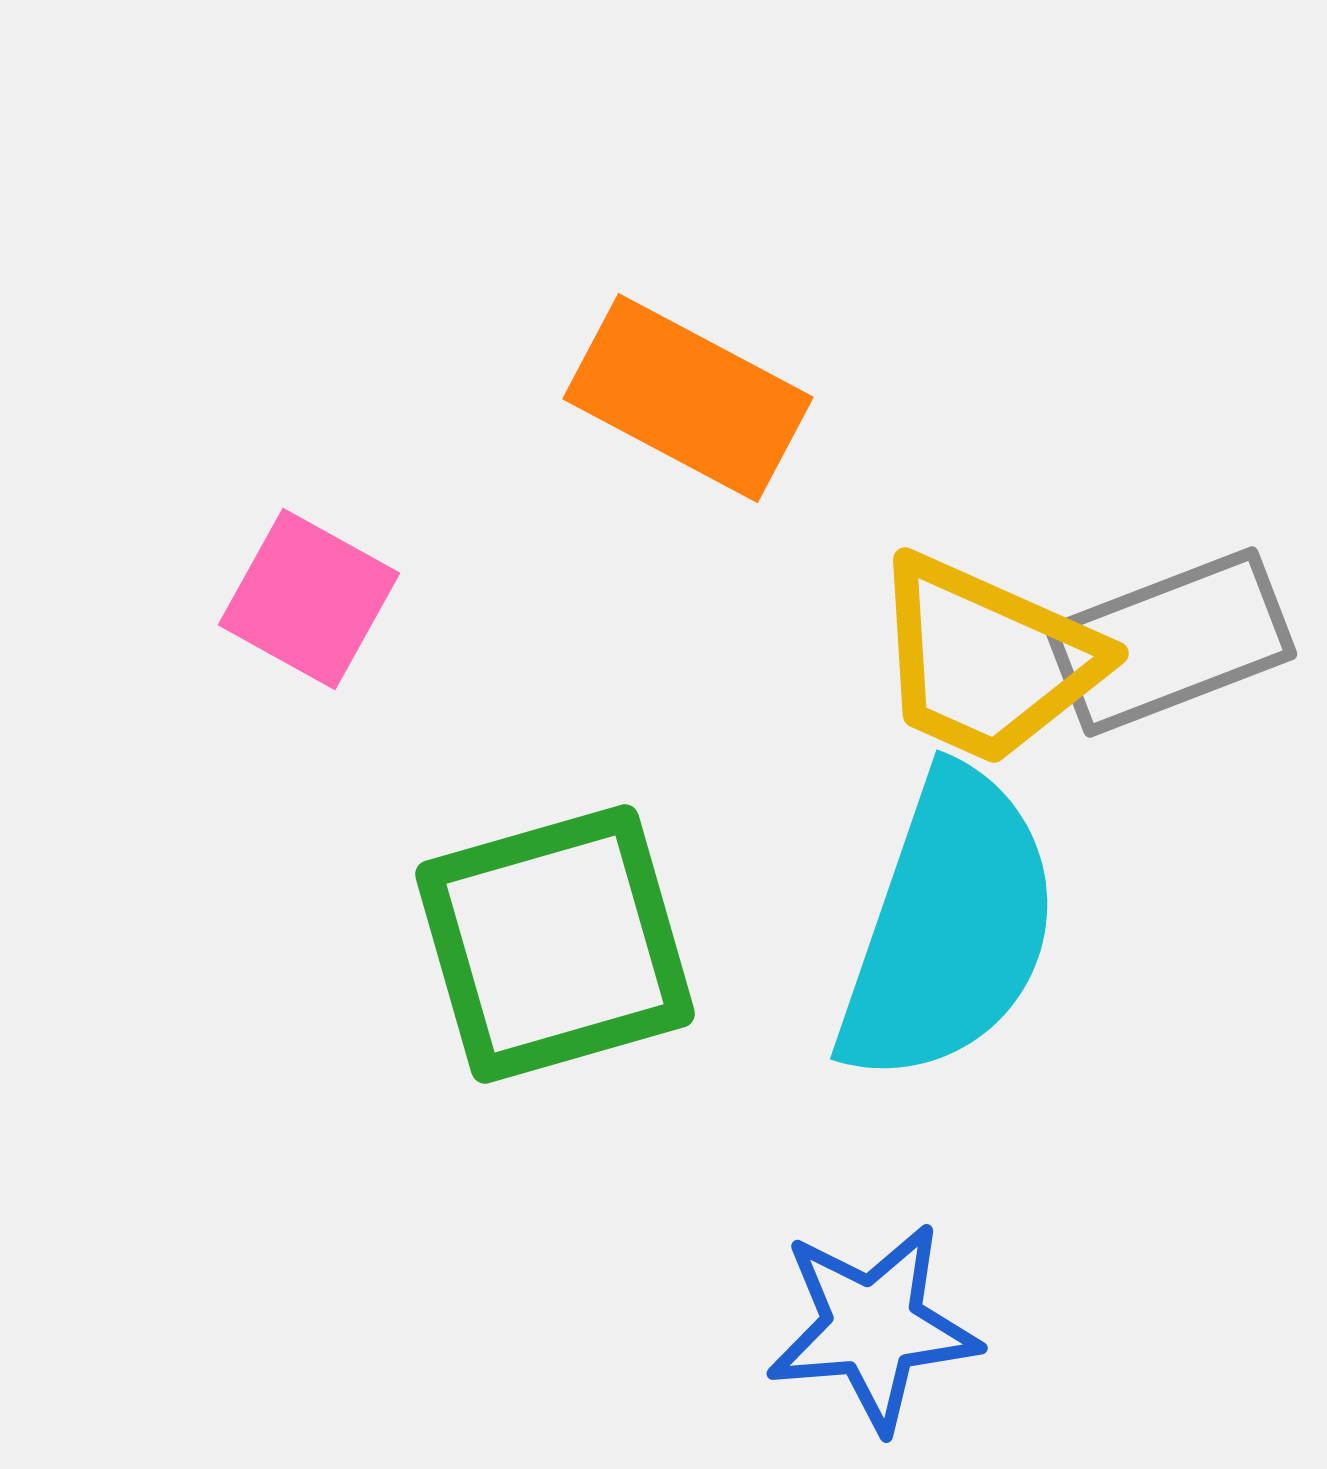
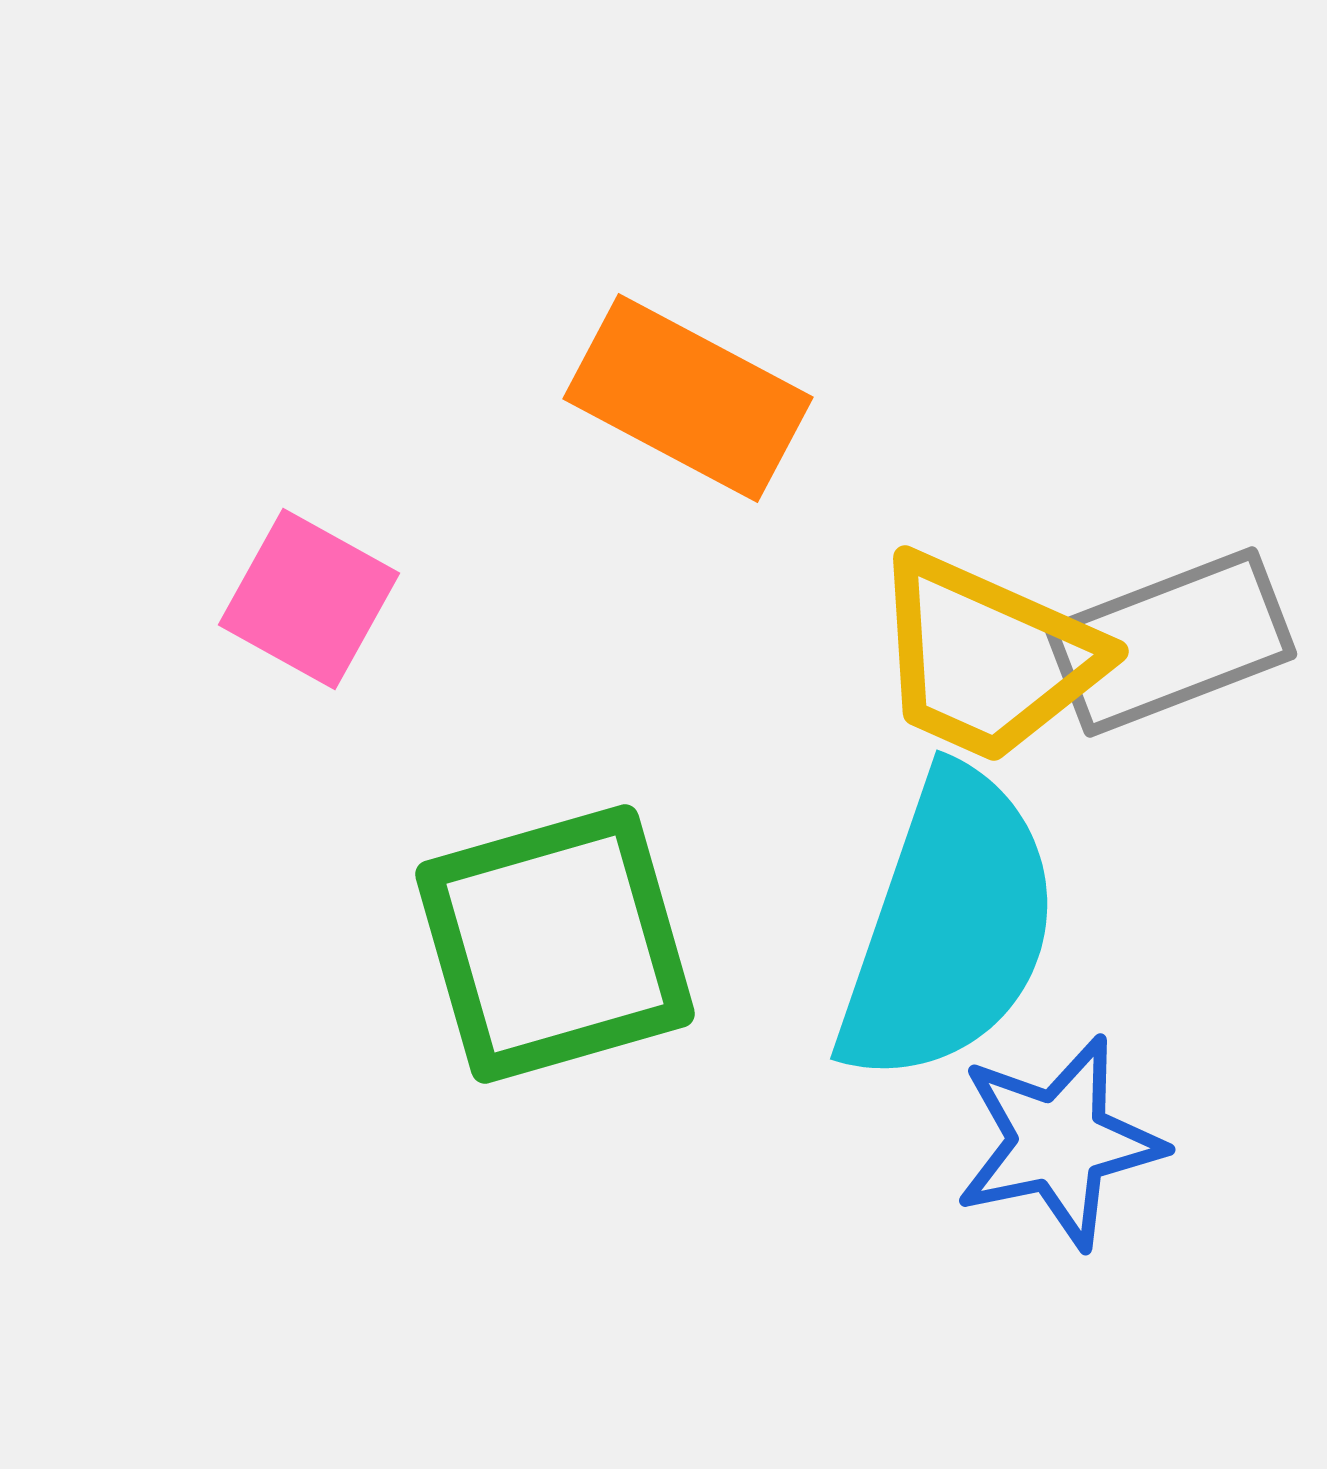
yellow trapezoid: moved 2 px up
blue star: moved 186 px right, 185 px up; rotated 7 degrees counterclockwise
